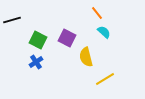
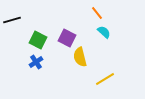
yellow semicircle: moved 6 px left
